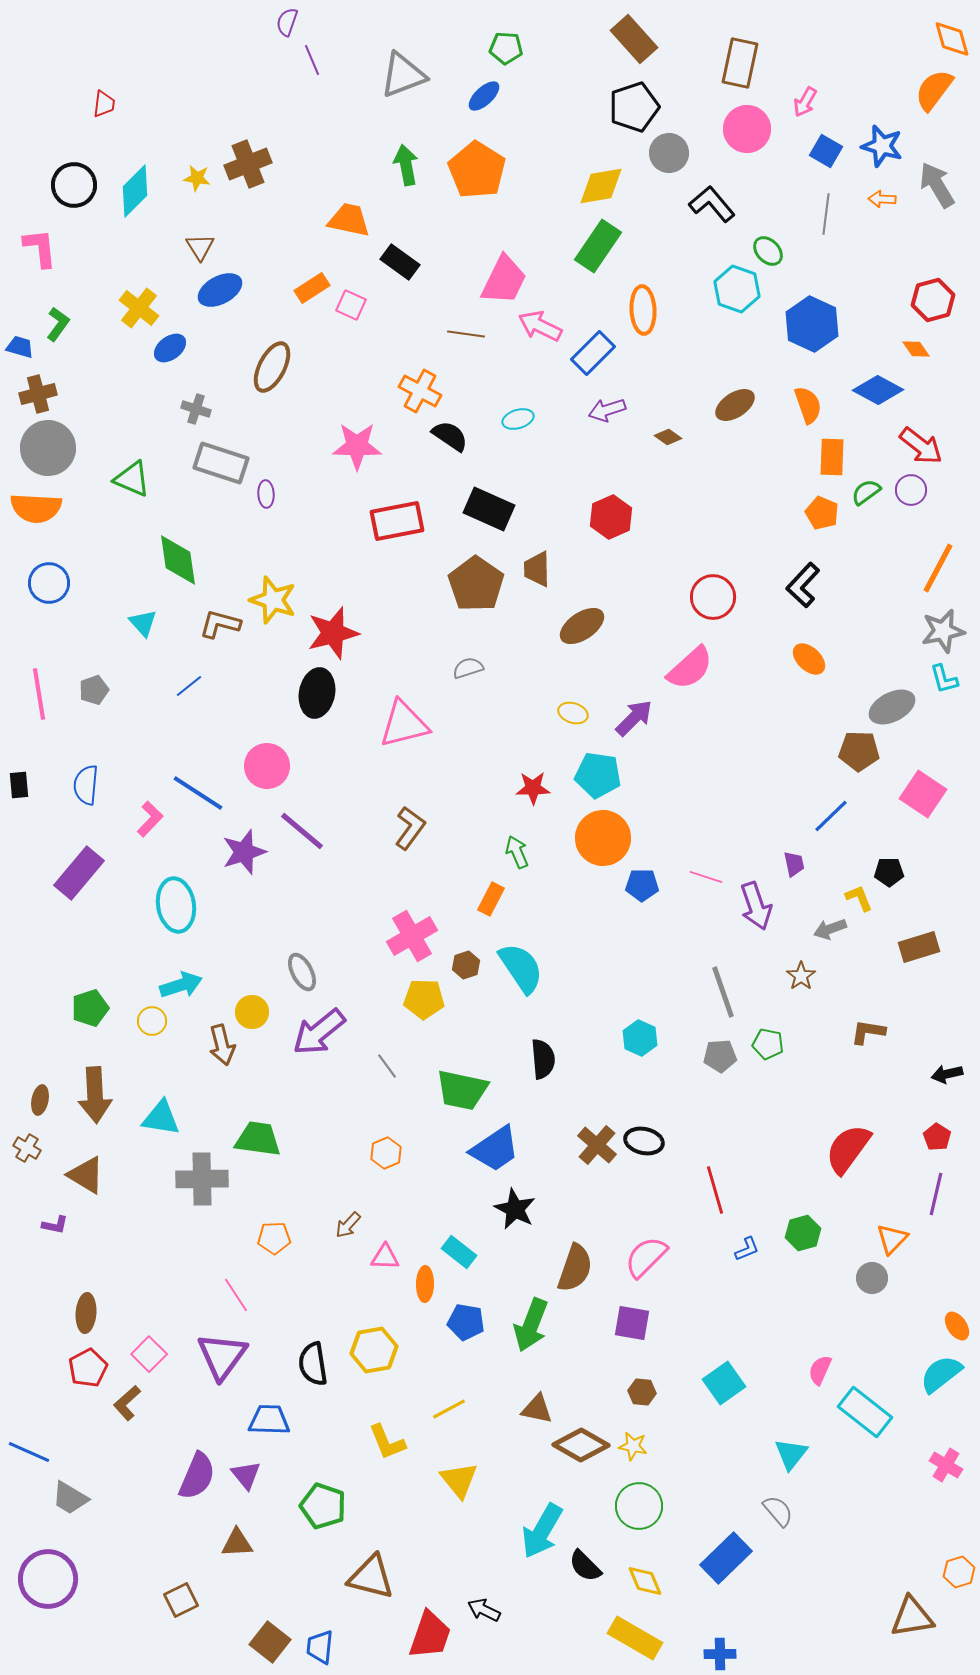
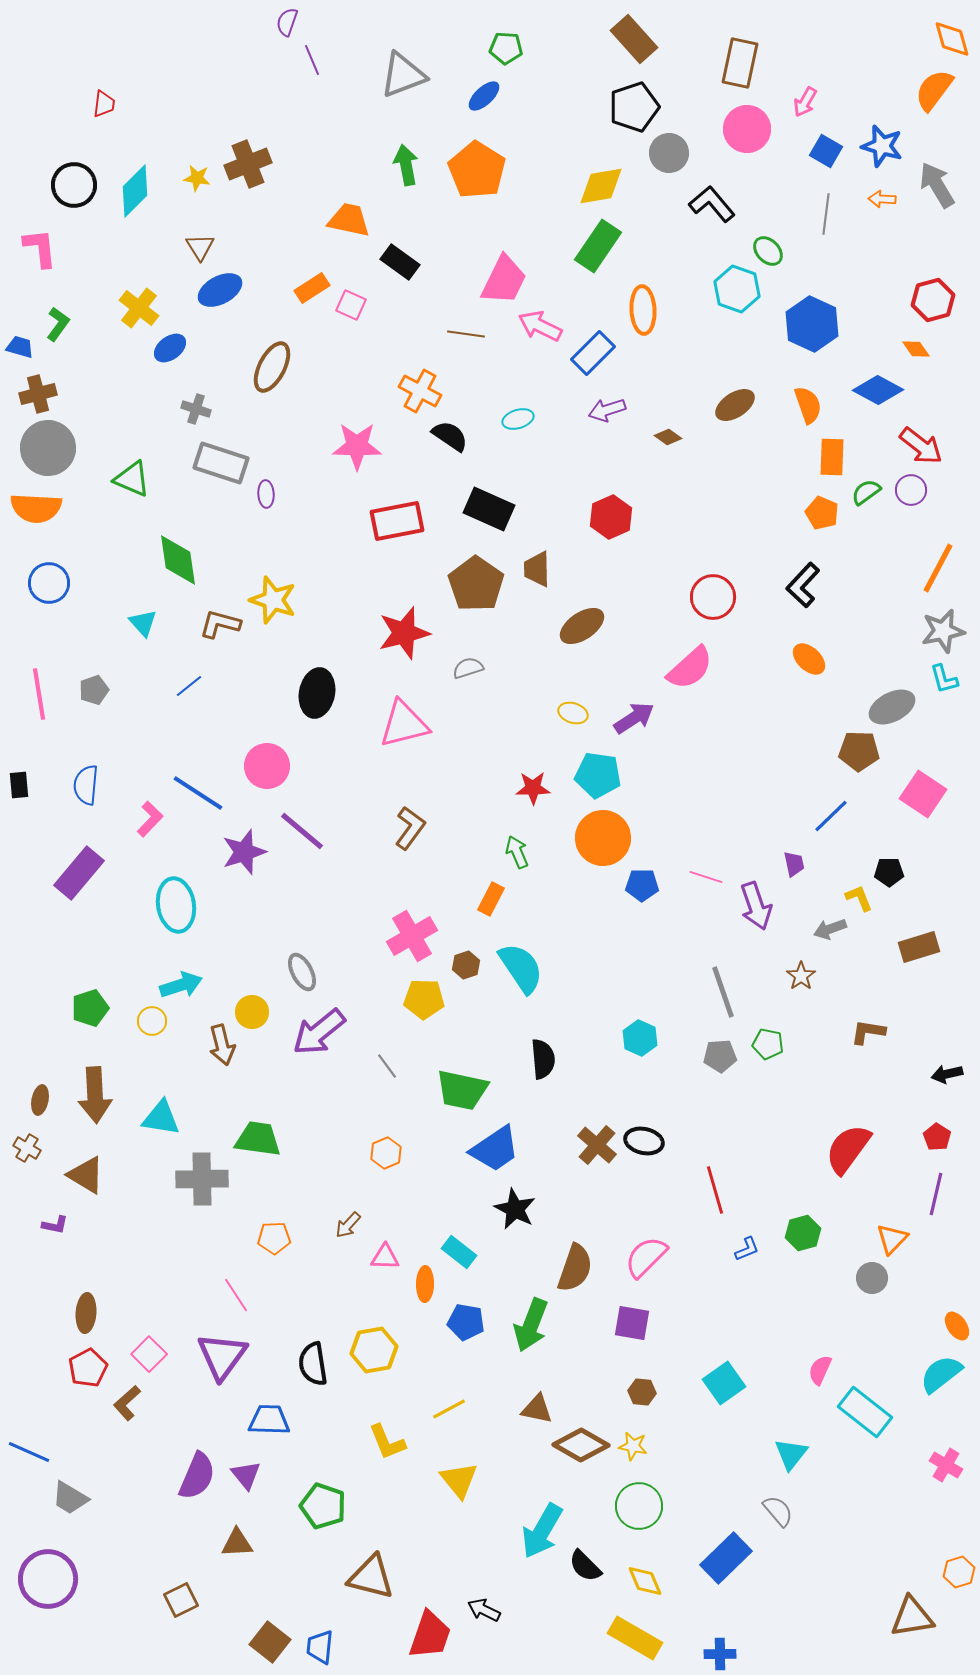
red star at (333, 633): moved 71 px right
purple arrow at (634, 718): rotated 12 degrees clockwise
